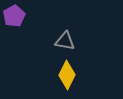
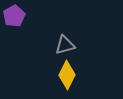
gray triangle: moved 4 px down; rotated 25 degrees counterclockwise
